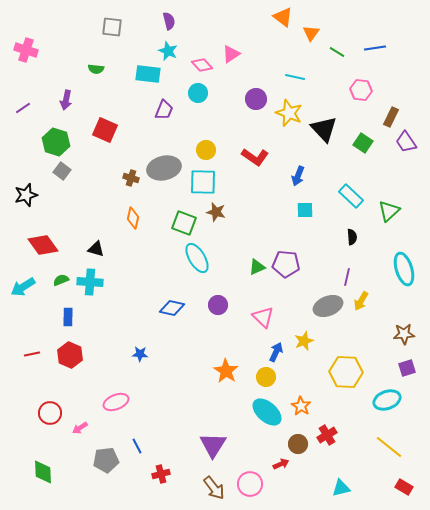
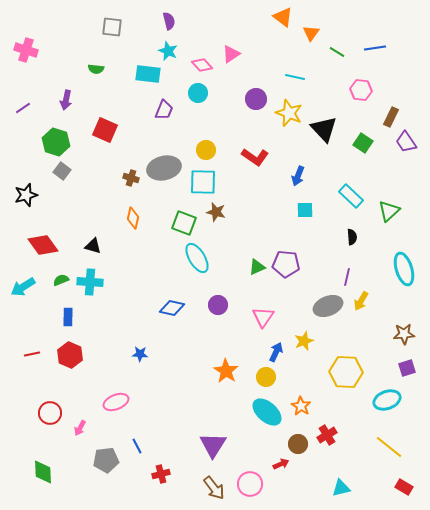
black triangle at (96, 249): moved 3 px left, 3 px up
pink triangle at (263, 317): rotated 20 degrees clockwise
pink arrow at (80, 428): rotated 28 degrees counterclockwise
